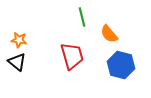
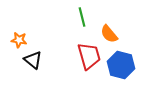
red trapezoid: moved 17 px right
black triangle: moved 16 px right, 2 px up
